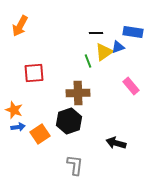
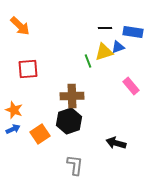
orange arrow: rotated 75 degrees counterclockwise
black line: moved 9 px right, 5 px up
yellow triangle: rotated 18 degrees clockwise
red square: moved 6 px left, 4 px up
brown cross: moved 6 px left, 3 px down
blue arrow: moved 5 px left, 2 px down; rotated 16 degrees counterclockwise
